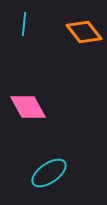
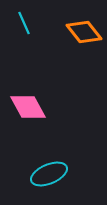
cyan line: moved 1 px up; rotated 30 degrees counterclockwise
cyan ellipse: moved 1 px down; rotated 12 degrees clockwise
